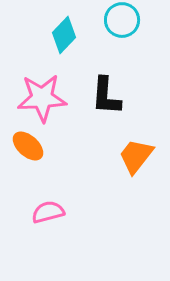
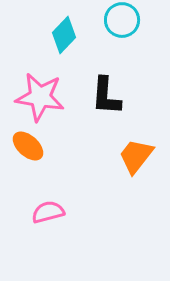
pink star: moved 2 px left, 1 px up; rotated 12 degrees clockwise
